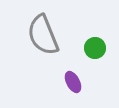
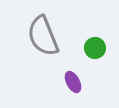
gray semicircle: moved 1 px down
